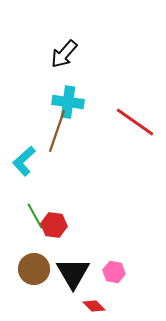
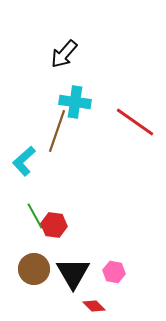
cyan cross: moved 7 px right
